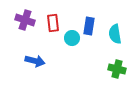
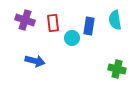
cyan semicircle: moved 14 px up
